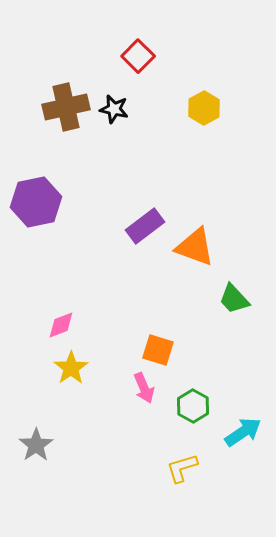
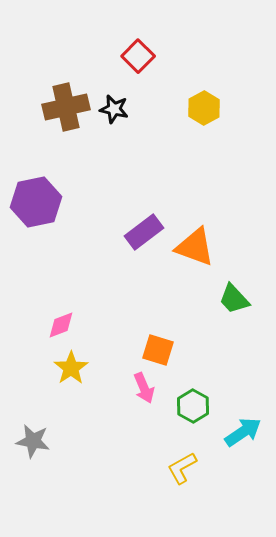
purple rectangle: moved 1 px left, 6 px down
gray star: moved 3 px left, 4 px up; rotated 28 degrees counterclockwise
yellow L-shape: rotated 12 degrees counterclockwise
